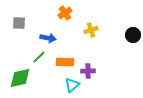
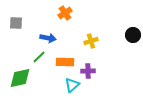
gray square: moved 3 px left
yellow cross: moved 11 px down
